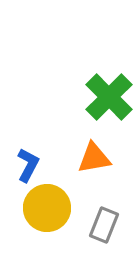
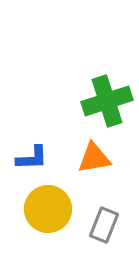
green cross: moved 2 px left, 4 px down; rotated 27 degrees clockwise
blue L-shape: moved 4 px right, 7 px up; rotated 60 degrees clockwise
yellow circle: moved 1 px right, 1 px down
